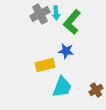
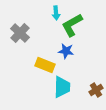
gray cross: moved 20 px left, 19 px down; rotated 18 degrees counterclockwise
green L-shape: moved 3 px down; rotated 20 degrees clockwise
yellow rectangle: rotated 36 degrees clockwise
cyan trapezoid: rotated 20 degrees counterclockwise
